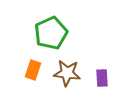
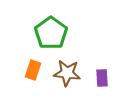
green pentagon: rotated 12 degrees counterclockwise
